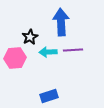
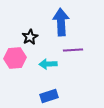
cyan arrow: moved 12 px down
